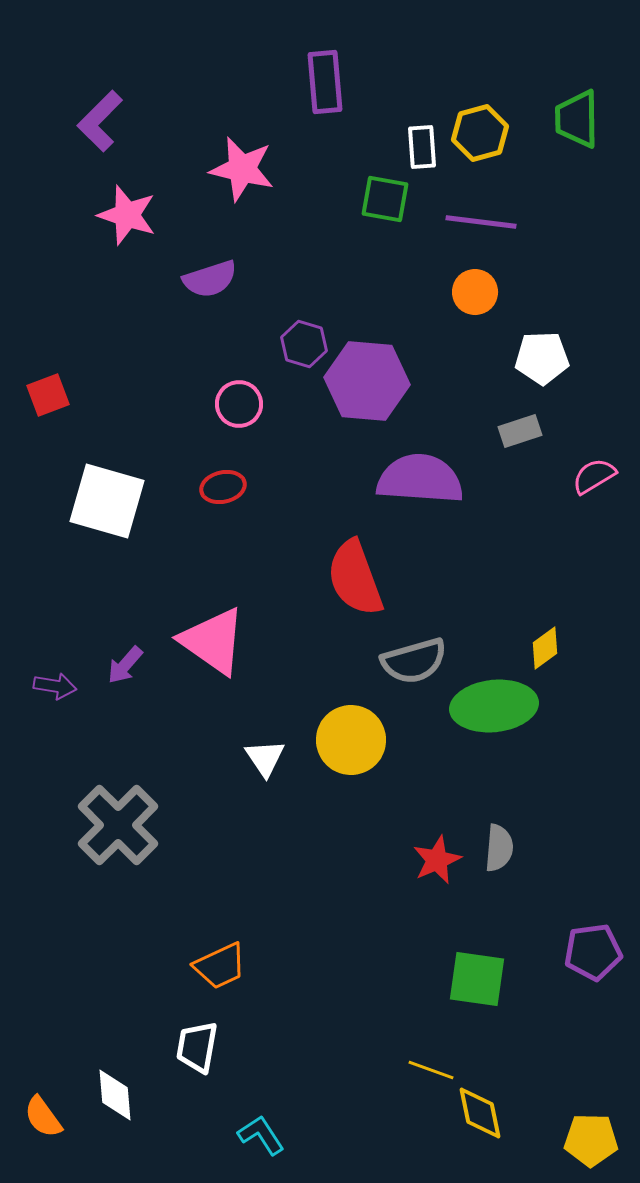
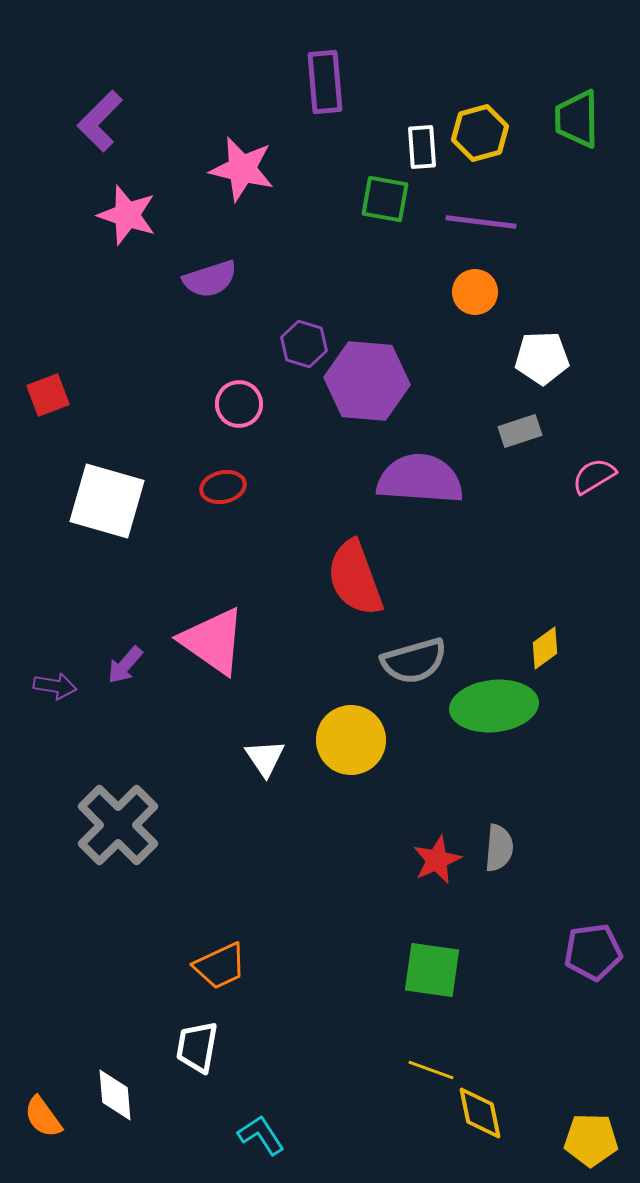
green square at (477, 979): moved 45 px left, 9 px up
